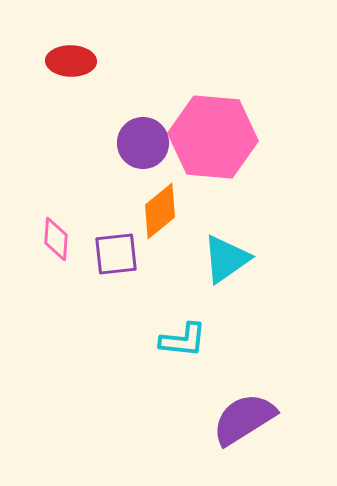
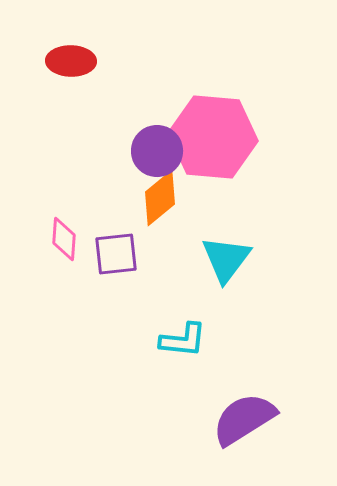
purple circle: moved 14 px right, 8 px down
orange diamond: moved 13 px up
pink diamond: moved 8 px right
cyan triangle: rotated 18 degrees counterclockwise
